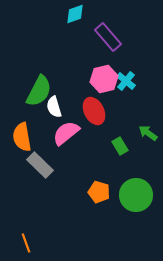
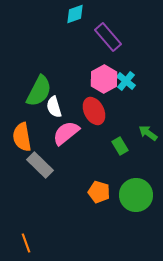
pink hexagon: rotated 16 degrees counterclockwise
